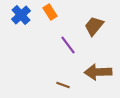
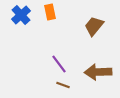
orange rectangle: rotated 21 degrees clockwise
purple line: moved 9 px left, 19 px down
